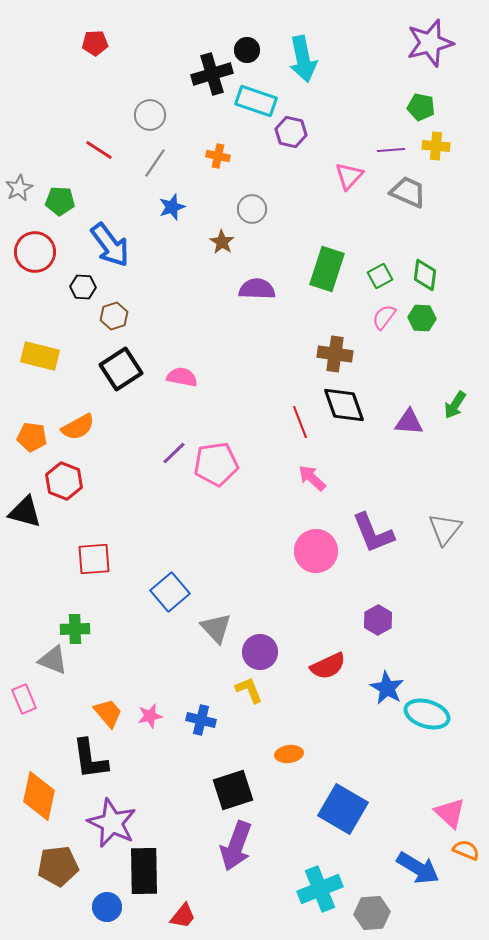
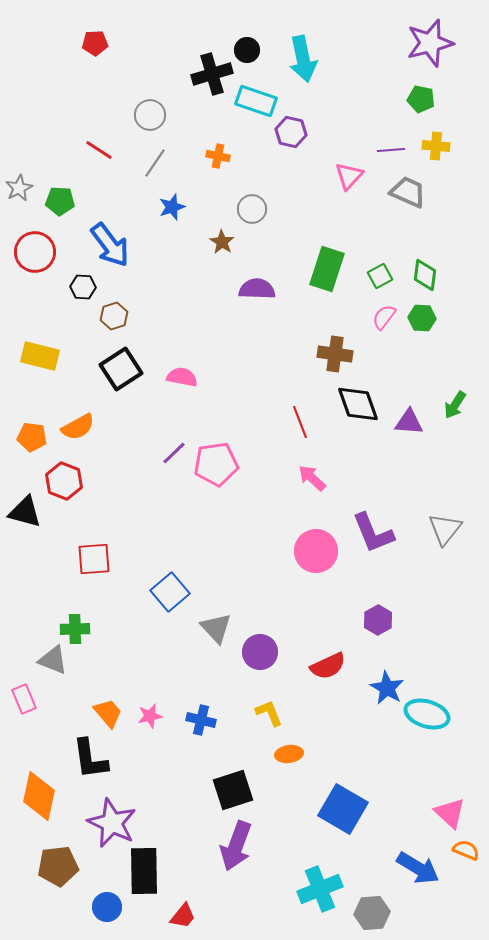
green pentagon at (421, 107): moved 8 px up
black diamond at (344, 405): moved 14 px right, 1 px up
yellow L-shape at (249, 690): moved 20 px right, 23 px down
